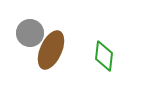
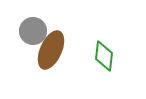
gray circle: moved 3 px right, 2 px up
